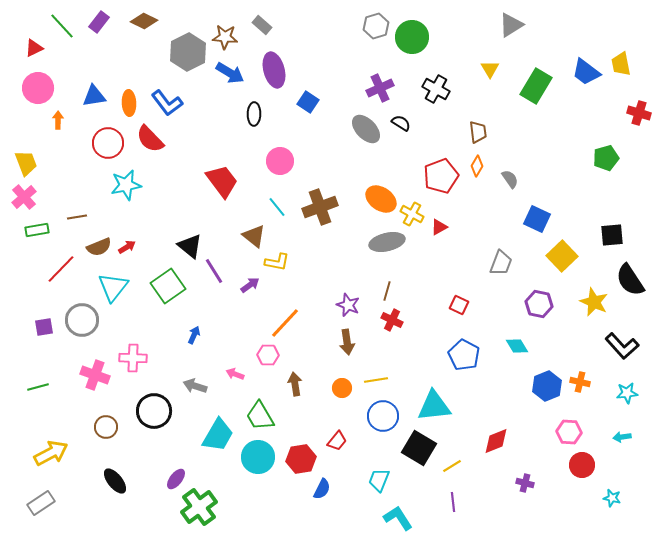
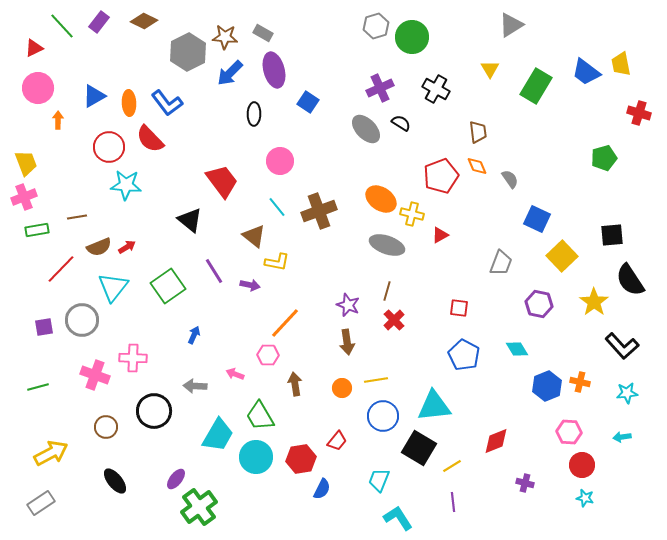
gray rectangle at (262, 25): moved 1 px right, 8 px down; rotated 12 degrees counterclockwise
blue arrow at (230, 73): rotated 104 degrees clockwise
blue triangle at (94, 96): rotated 20 degrees counterclockwise
red circle at (108, 143): moved 1 px right, 4 px down
green pentagon at (606, 158): moved 2 px left
orange diamond at (477, 166): rotated 55 degrees counterclockwise
cyan star at (126, 185): rotated 16 degrees clockwise
pink cross at (24, 197): rotated 20 degrees clockwise
brown cross at (320, 207): moved 1 px left, 4 px down
yellow cross at (412, 214): rotated 15 degrees counterclockwise
red triangle at (439, 227): moved 1 px right, 8 px down
gray ellipse at (387, 242): moved 3 px down; rotated 32 degrees clockwise
black triangle at (190, 246): moved 26 px up
purple arrow at (250, 285): rotated 48 degrees clockwise
yellow star at (594, 302): rotated 12 degrees clockwise
red square at (459, 305): moved 3 px down; rotated 18 degrees counterclockwise
red cross at (392, 320): moved 2 px right; rotated 20 degrees clockwise
cyan diamond at (517, 346): moved 3 px down
gray arrow at (195, 386): rotated 15 degrees counterclockwise
cyan circle at (258, 457): moved 2 px left
cyan star at (612, 498): moved 27 px left
